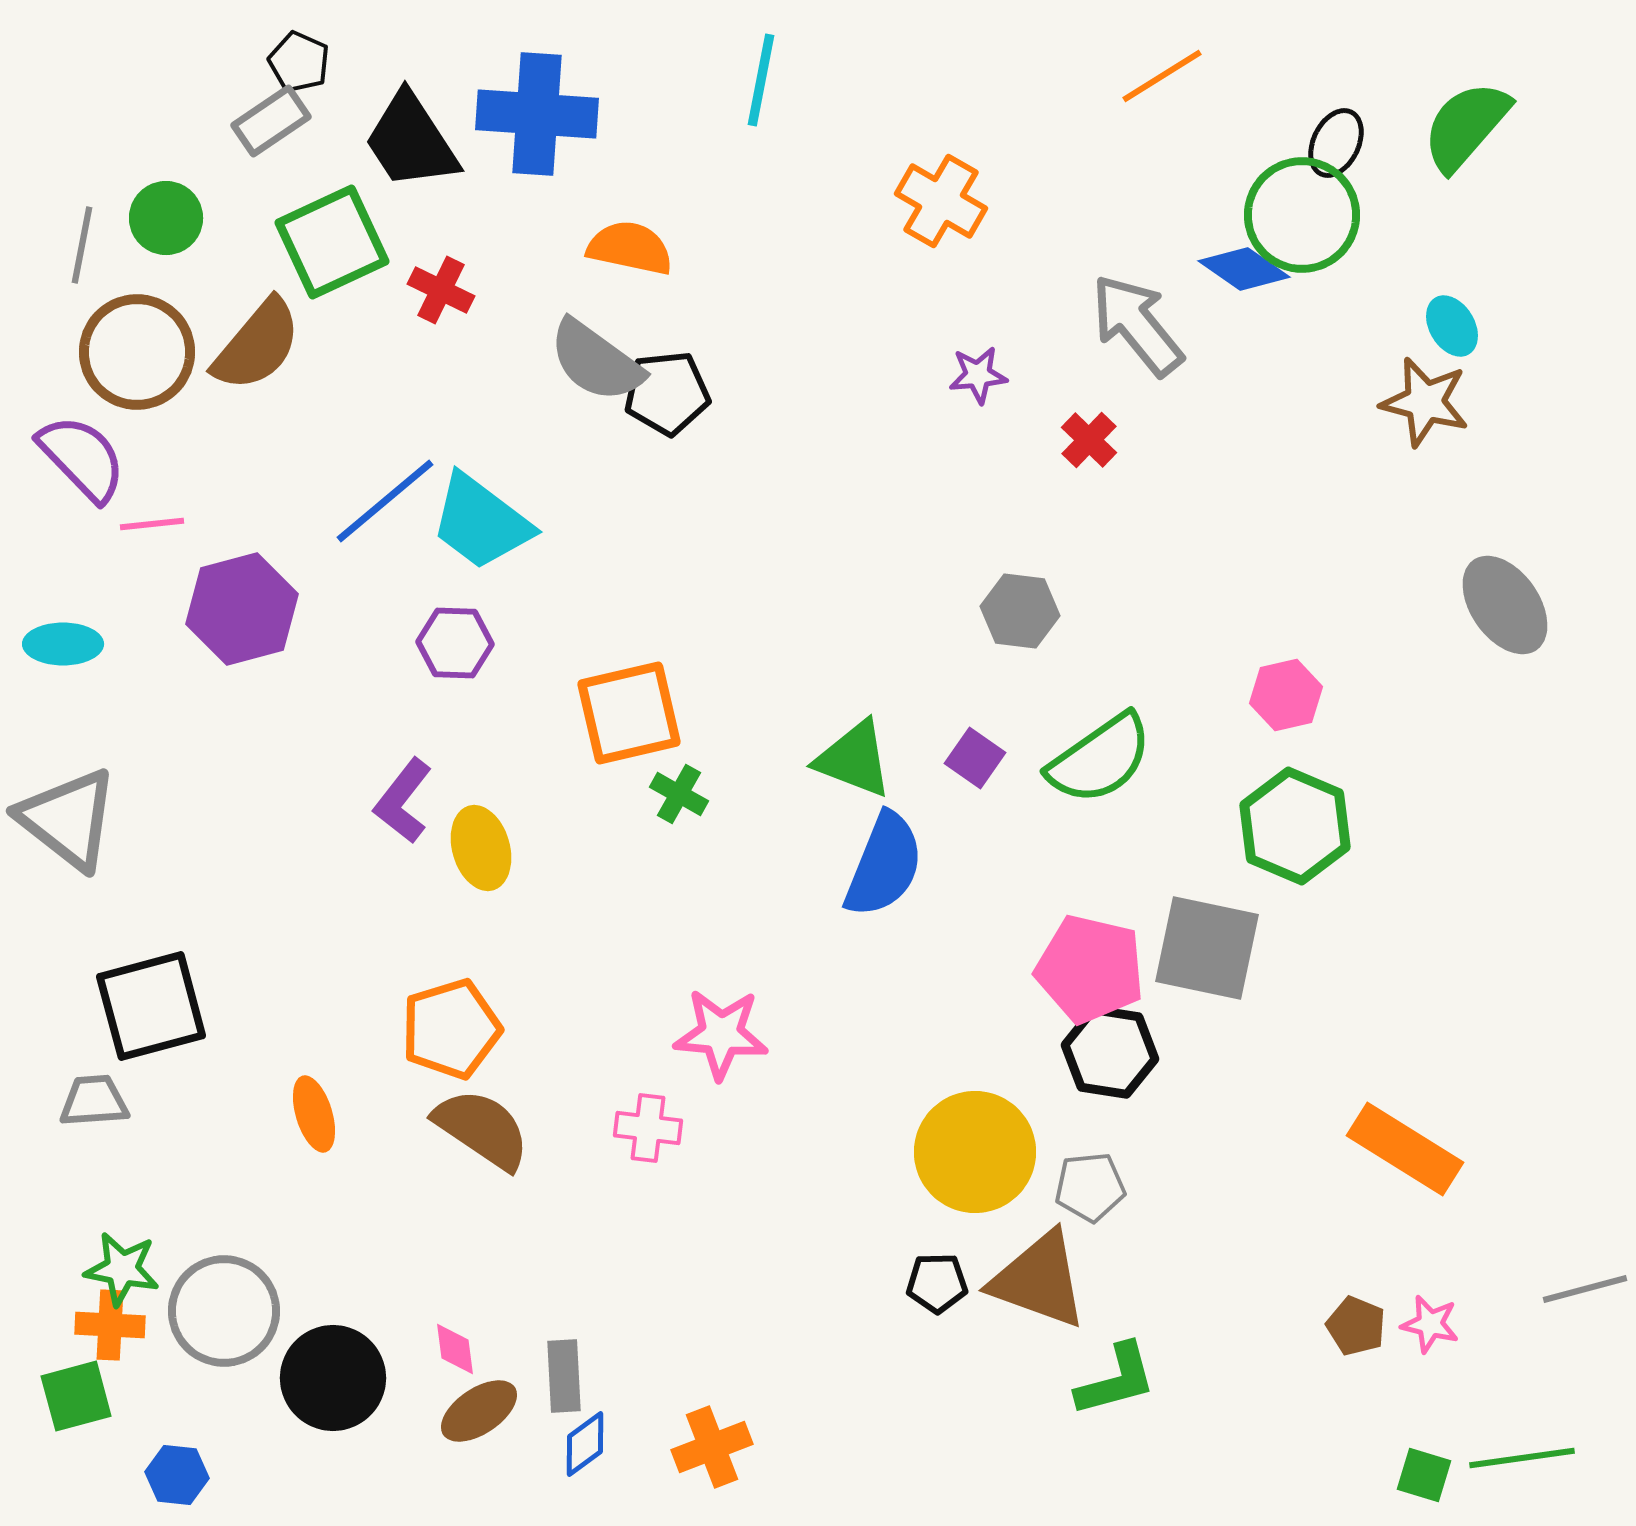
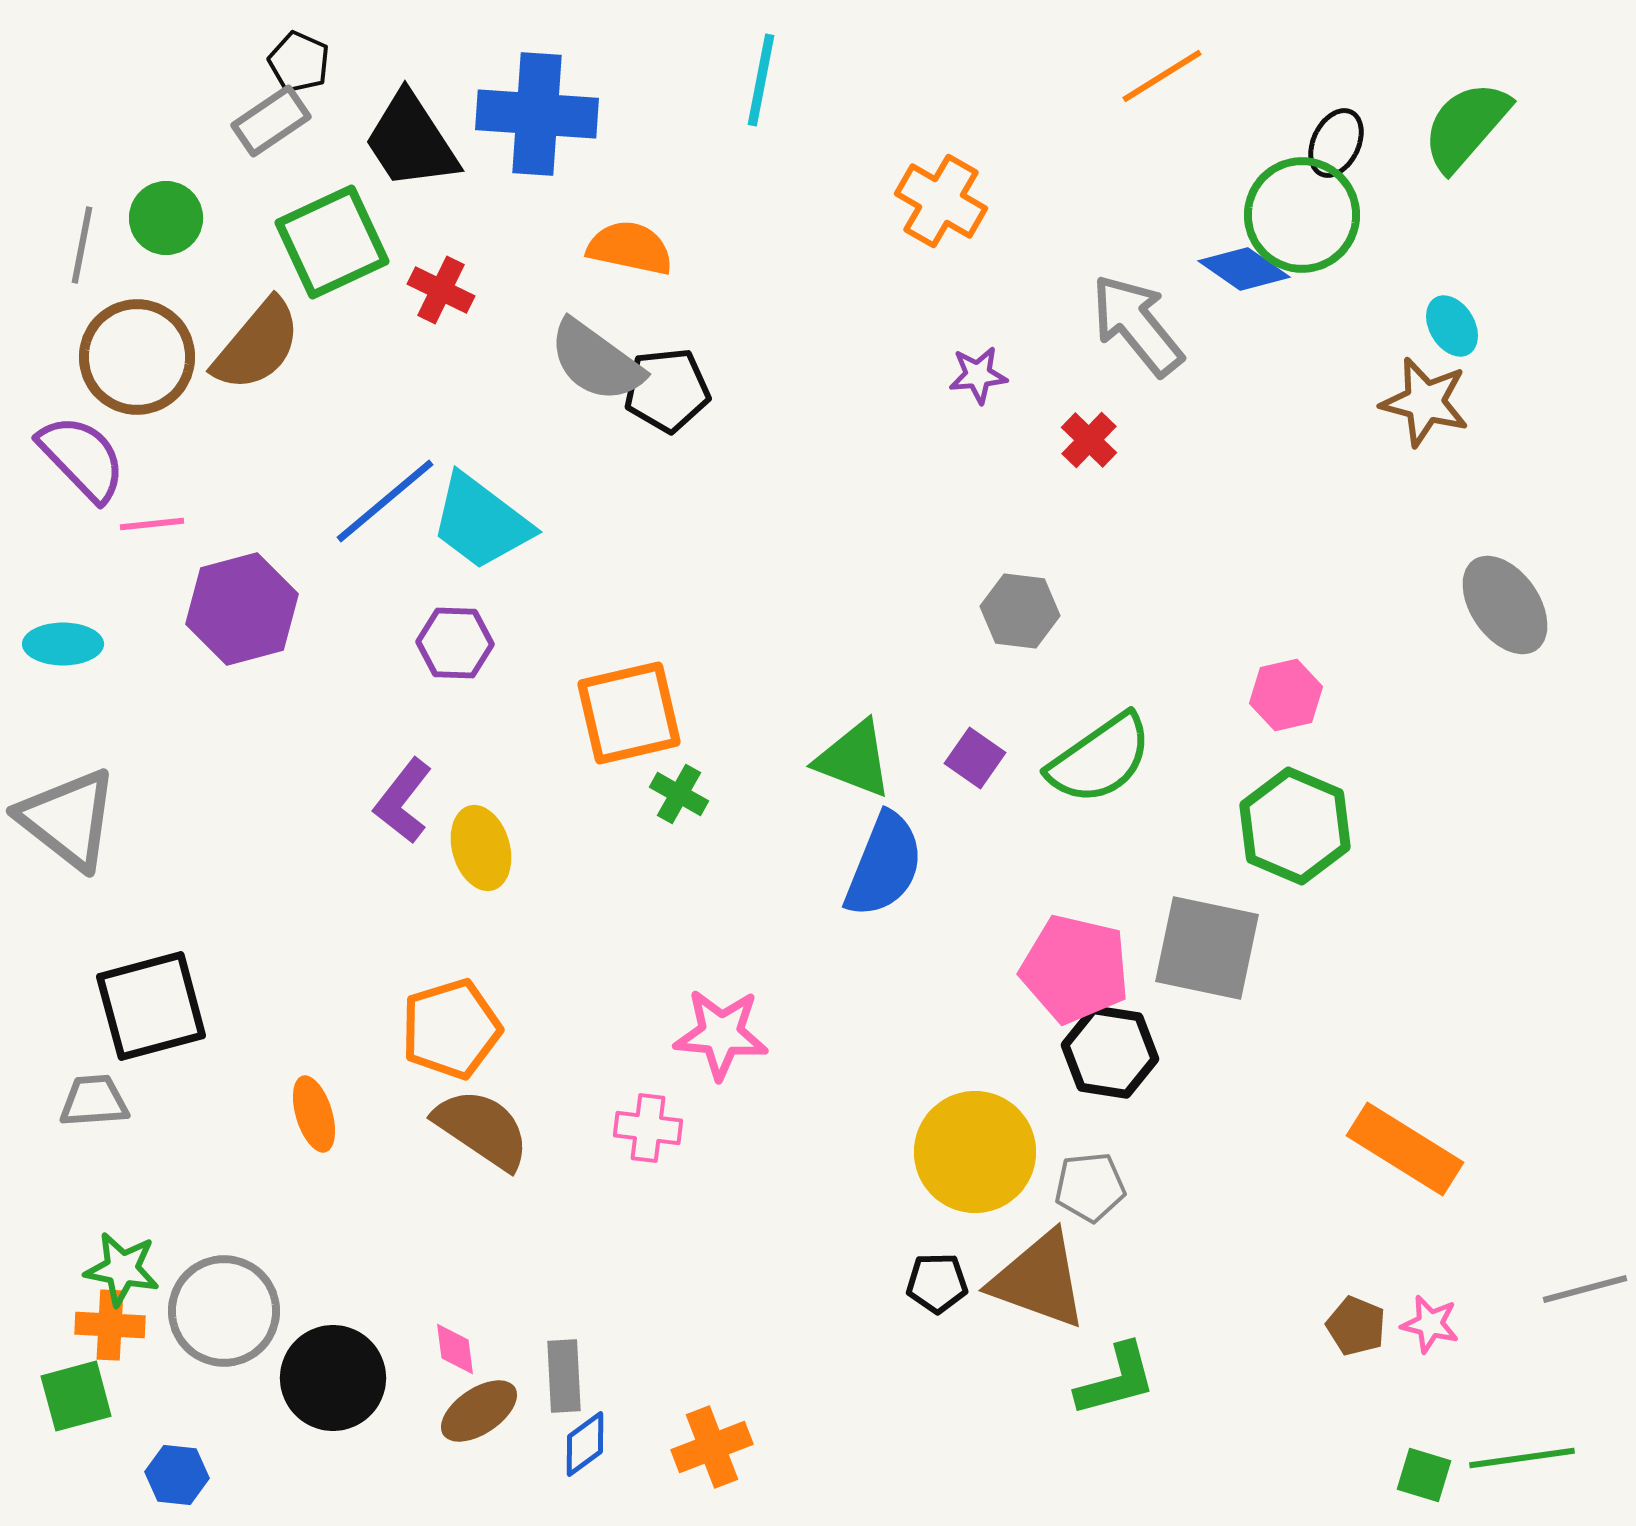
brown circle at (137, 352): moved 5 px down
black pentagon at (667, 393): moved 3 px up
pink pentagon at (1090, 969): moved 15 px left
